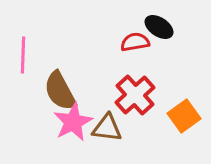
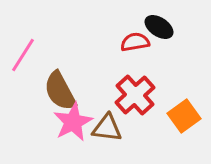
pink line: rotated 30 degrees clockwise
